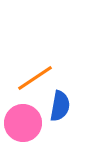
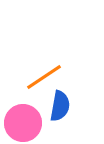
orange line: moved 9 px right, 1 px up
